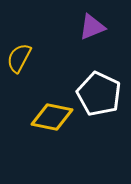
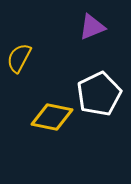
white pentagon: rotated 21 degrees clockwise
